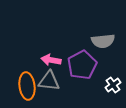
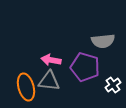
purple pentagon: moved 3 px right, 2 px down; rotated 28 degrees counterclockwise
orange ellipse: moved 1 px left, 1 px down; rotated 8 degrees counterclockwise
